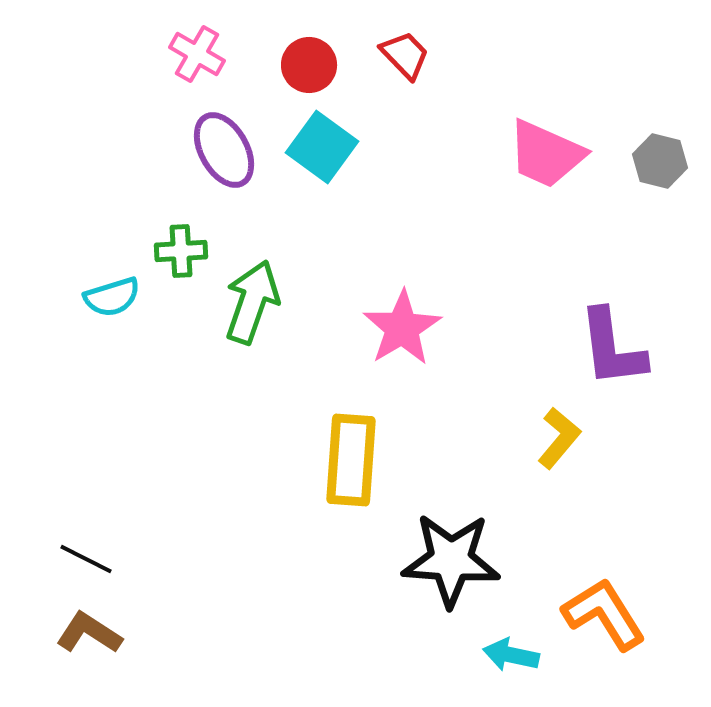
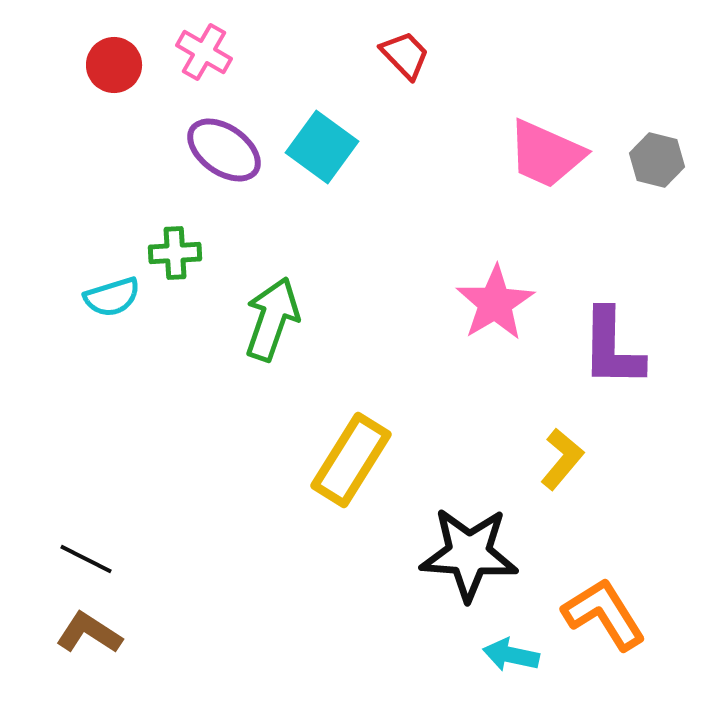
pink cross: moved 7 px right, 2 px up
red circle: moved 195 px left
purple ellipse: rotated 26 degrees counterclockwise
gray hexagon: moved 3 px left, 1 px up
green cross: moved 6 px left, 2 px down
green arrow: moved 20 px right, 17 px down
pink star: moved 93 px right, 25 px up
purple L-shape: rotated 8 degrees clockwise
yellow L-shape: moved 3 px right, 21 px down
yellow rectangle: rotated 28 degrees clockwise
black star: moved 18 px right, 6 px up
